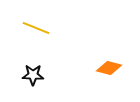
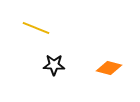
black star: moved 21 px right, 10 px up
